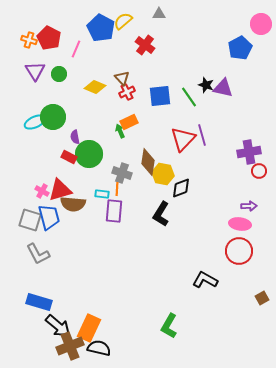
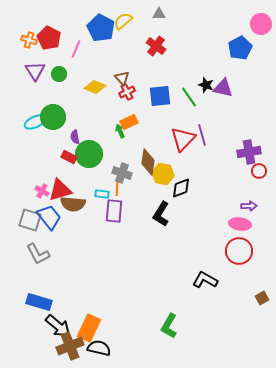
red cross at (145, 45): moved 11 px right, 1 px down
blue trapezoid at (49, 217): rotated 24 degrees counterclockwise
